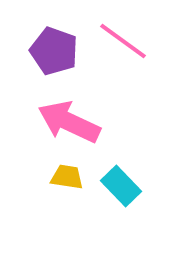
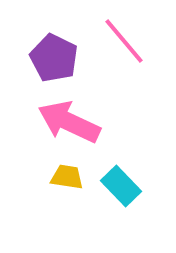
pink line: moved 1 px right; rotated 14 degrees clockwise
purple pentagon: moved 7 px down; rotated 6 degrees clockwise
